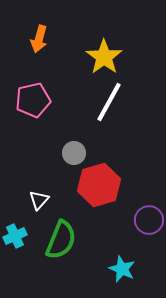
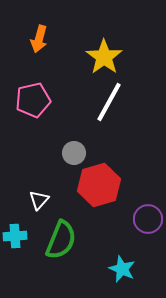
purple circle: moved 1 px left, 1 px up
cyan cross: rotated 20 degrees clockwise
